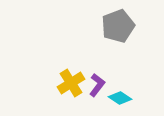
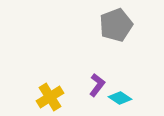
gray pentagon: moved 2 px left, 1 px up
yellow cross: moved 21 px left, 14 px down
